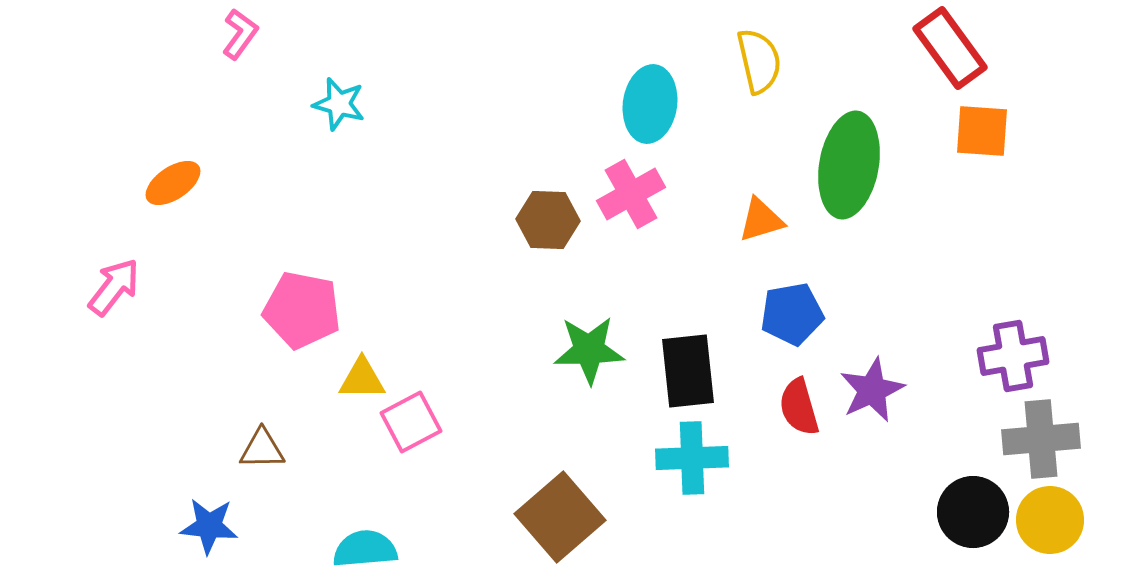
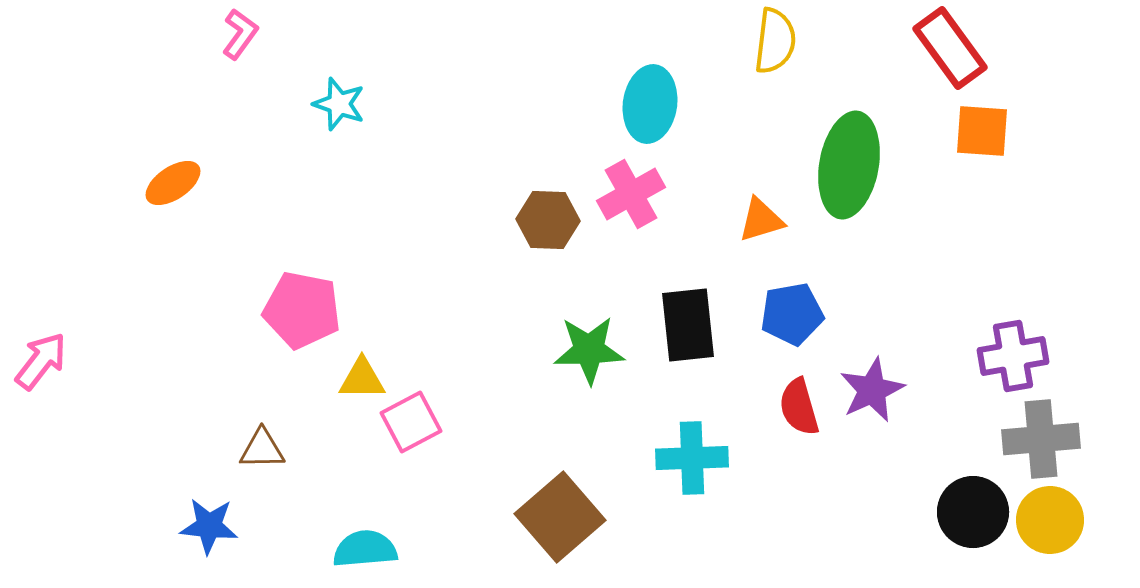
yellow semicircle: moved 16 px right, 20 px up; rotated 20 degrees clockwise
cyan star: rotated 4 degrees clockwise
pink arrow: moved 73 px left, 74 px down
black rectangle: moved 46 px up
